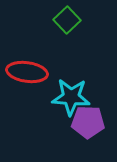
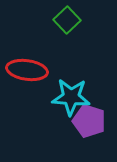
red ellipse: moved 2 px up
purple pentagon: moved 1 px right, 1 px up; rotated 16 degrees clockwise
